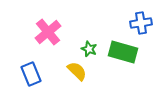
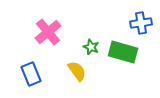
green star: moved 2 px right, 2 px up
yellow semicircle: rotated 10 degrees clockwise
